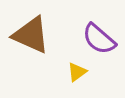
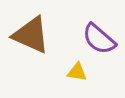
yellow triangle: rotated 45 degrees clockwise
